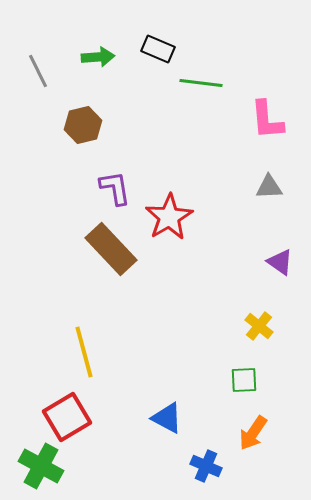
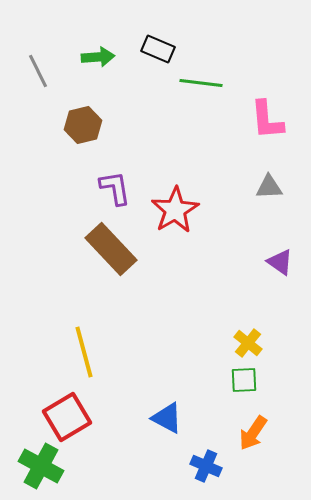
red star: moved 6 px right, 7 px up
yellow cross: moved 11 px left, 17 px down
